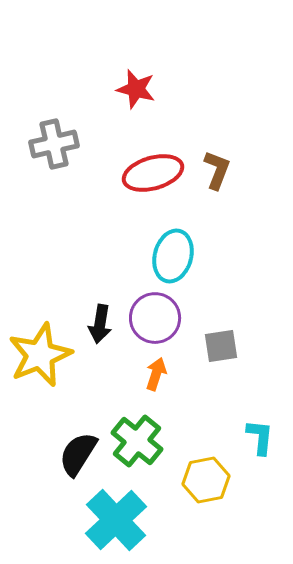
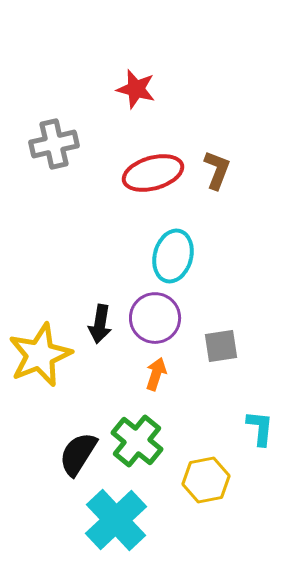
cyan L-shape: moved 9 px up
